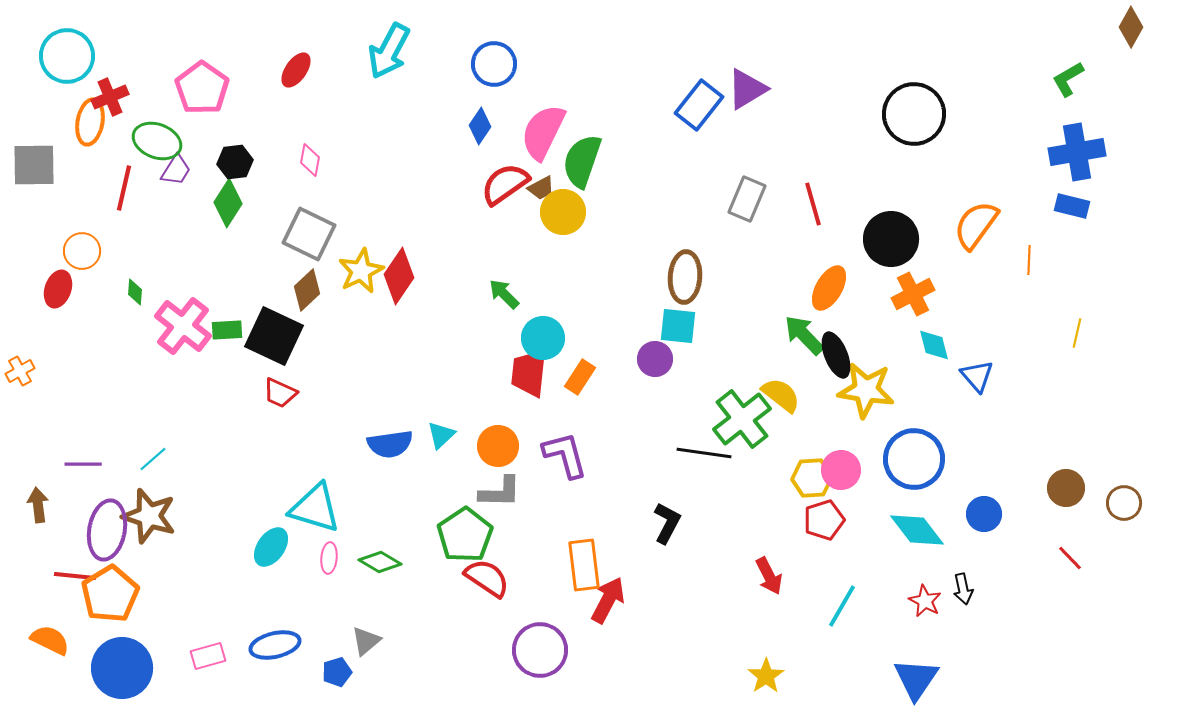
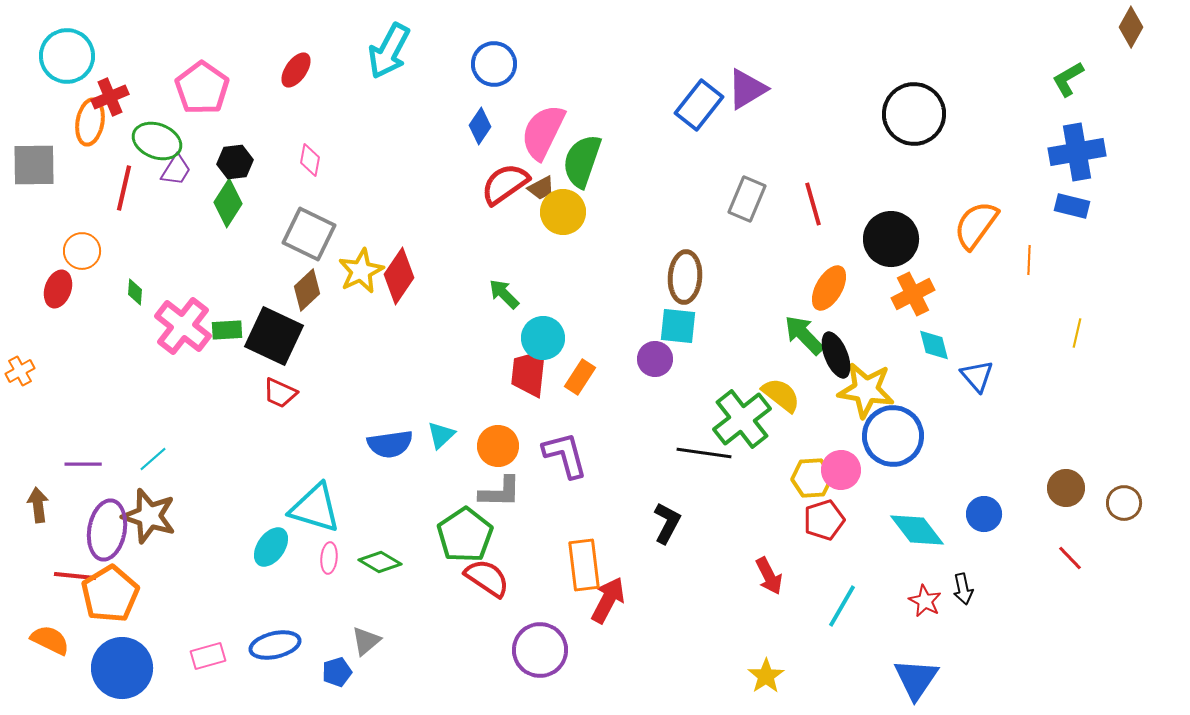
blue circle at (914, 459): moved 21 px left, 23 px up
